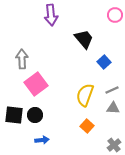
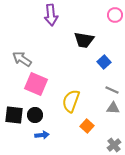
black trapezoid: moved 1 px down; rotated 140 degrees clockwise
gray arrow: rotated 54 degrees counterclockwise
pink square: rotated 30 degrees counterclockwise
gray line: rotated 48 degrees clockwise
yellow semicircle: moved 14 px left, 6 px down
blue arrow: moved 5 px up
